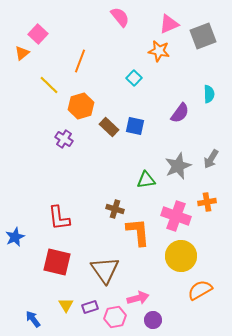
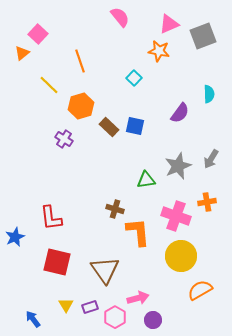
orange line: rotated 40 degrees counterclockwise
red L-shape: moved 8 px left
pink hexagon: rotated 20 degrees counterclockwise
